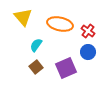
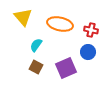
red cross: moved 3 px right, 1 px up; rotated 24 degrees counterclockwise
brown square: rotated 24 degrees counterclockwise
